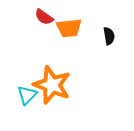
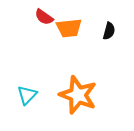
black semicircle: moved 5 px up; rotated 24 degrees clockwise
orange star: moved 26 px right, 10 px down
